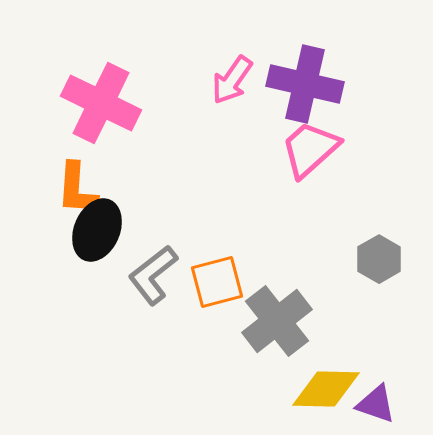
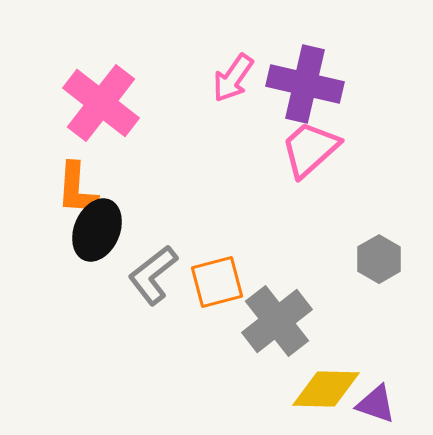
pink arrow: moved 1 px right, 2 px up
pink cross: rotated 12 degrees clockwise
